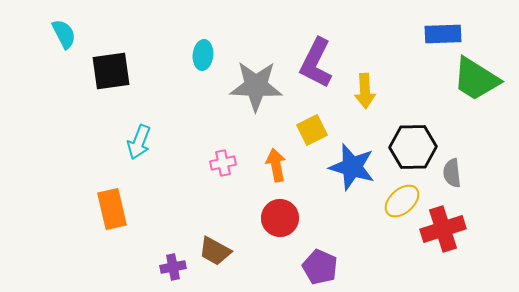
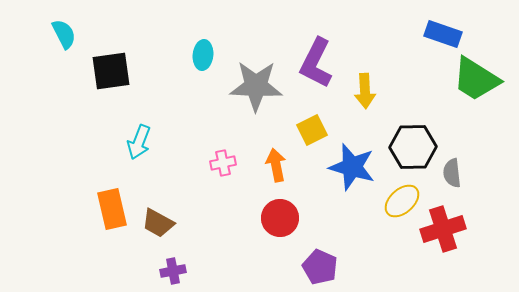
blue rectangle: rotated 21 degrees clockwise
brown trapezoid: moved 57 px left, 28 px up
purple cross: moved 4 px down
